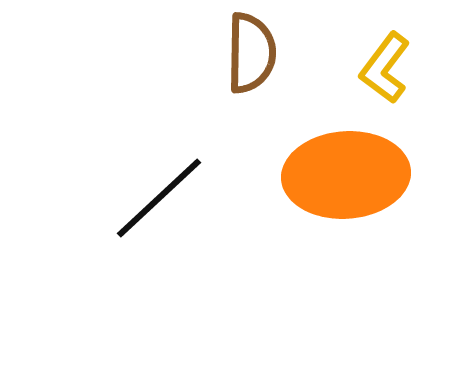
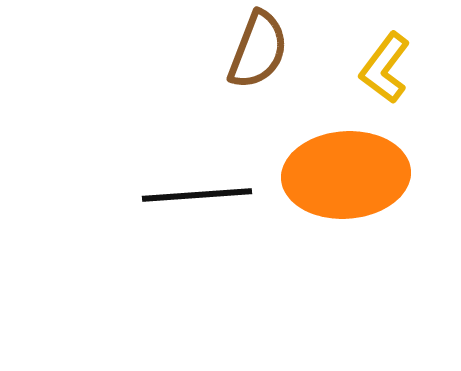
brown semicircle: moved 7 px right, 3 px up; rotated 20 degrees clockwise
black line: moved 38 px right, 3 px up; rotated 39 degrees clockwise
